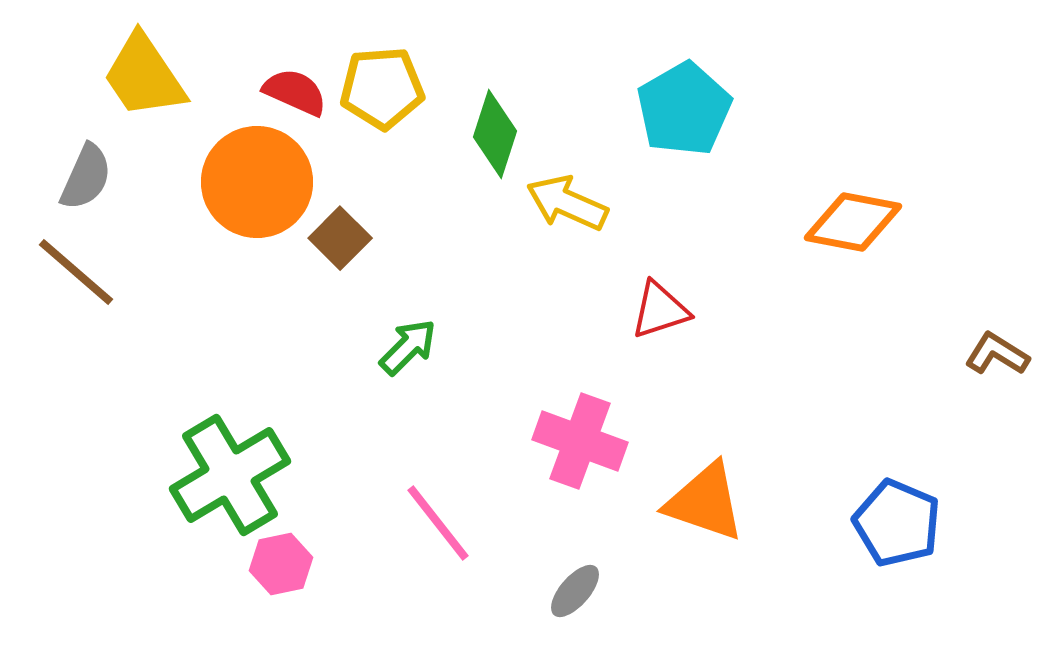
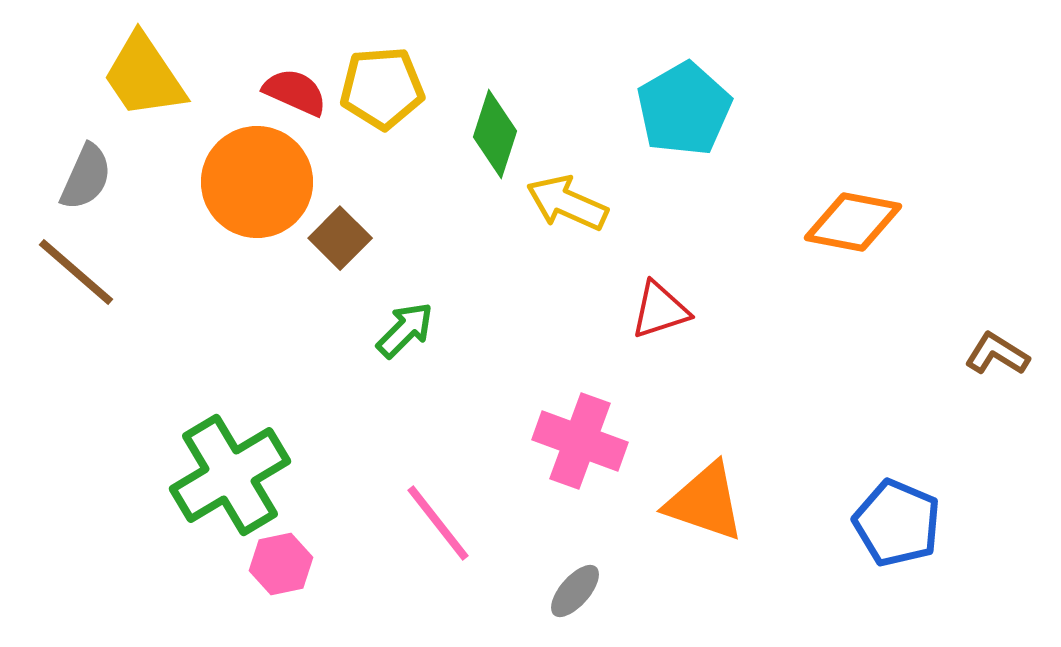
green arrow: moved 3 px left, 17 px up
